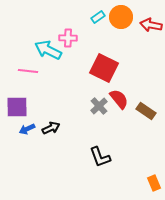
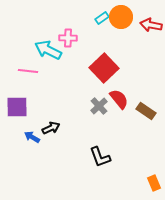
cyan rectangle: moved 4 px right, 1 px down
red square: rotated 20 degrees clockwise
blue arrow: moved 5 px right, 8 px down; rotated 56 degrees clockwise
